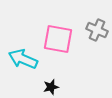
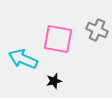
black star: moved 3 px right, 6 px up
